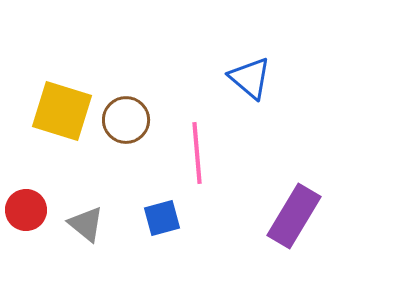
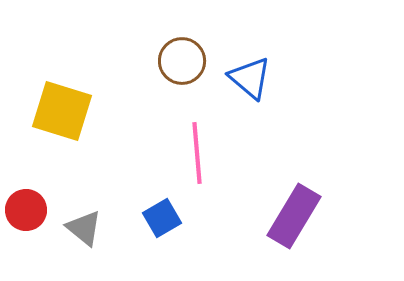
brown circle: moved 56 px right, 59 px up
blue square: rotated 15 degrees counterclockwise
gray triangle: moved 2 px left, 4 px down
